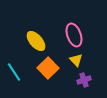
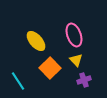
orange square: moved 2 px right
cyan line: moved 4 px right, 9 px down
